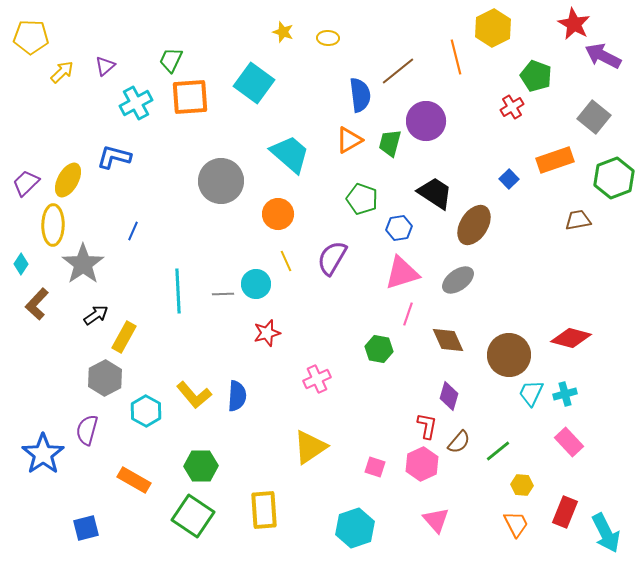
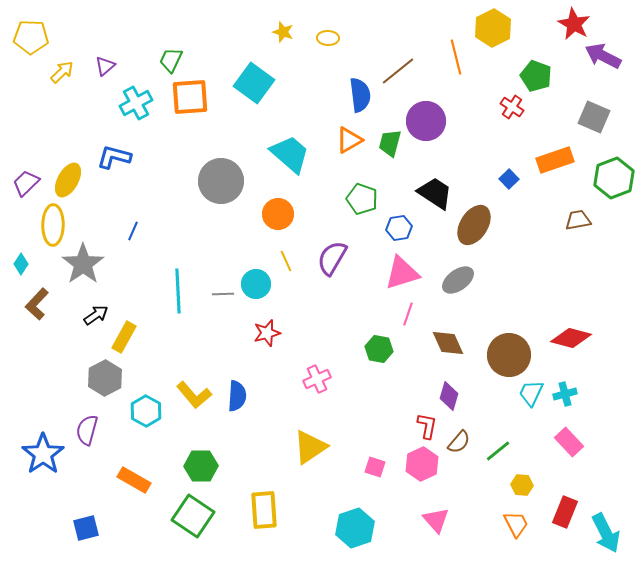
red cross at (512, 107): rotated 25 degrees counterclockwise
gray square at (594, 117): rotated 16 degrees counterclockwise
brown diamond at (448, 340): moved 3 px down
